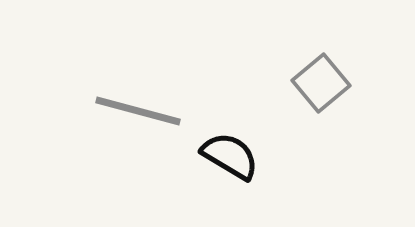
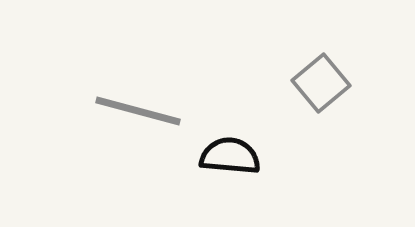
black semicircle: rotated 26 degrees counterclockwise
